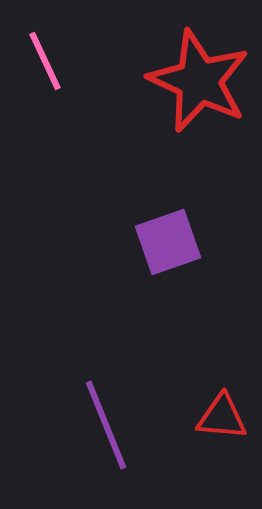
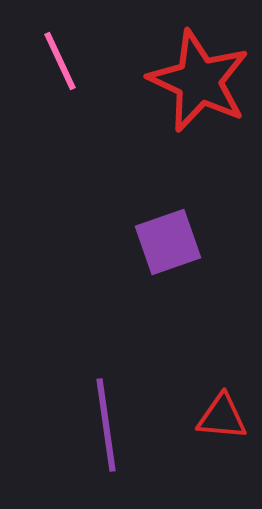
pink line: moved 15 px right
purple line: rotated 14 degrees clockwise
